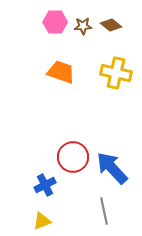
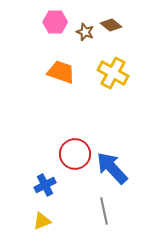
brown star: moved 2 px right, 6 px down; rotated 24 degrees clockwise
yellow cross: moved 3 px left; rotated 16 degrees clockwise
red circle: moved 2 px right, 3 px up
